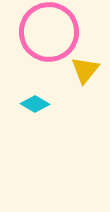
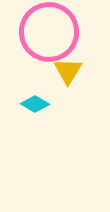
yellow triangle: moved 17 px left, 1 px down; rotated 8 degrees counterclockwise
